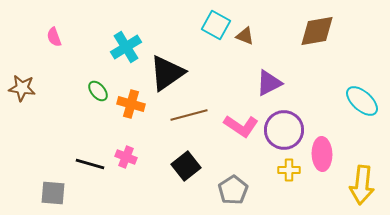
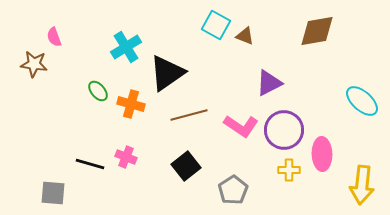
brown star: moved 12 px right, 24 px up
